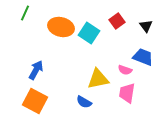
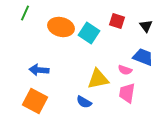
red square: rotated 35 degrees counterclockwise
blue arrow: moved 3 px right; rotated 114 degrees counterclockwise
